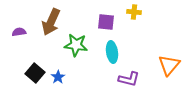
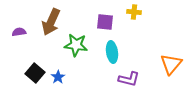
purple square: moved 1 px left
orange triangle: moved 2 px right, 1 px up
